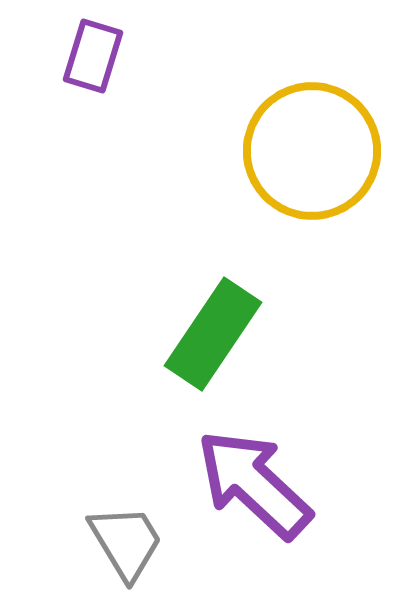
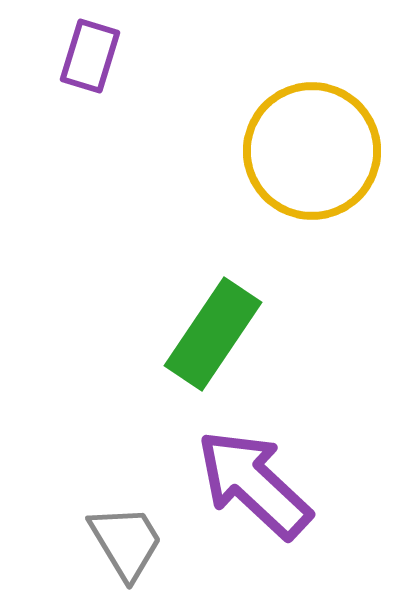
purple rectangle: moved 3 px left
